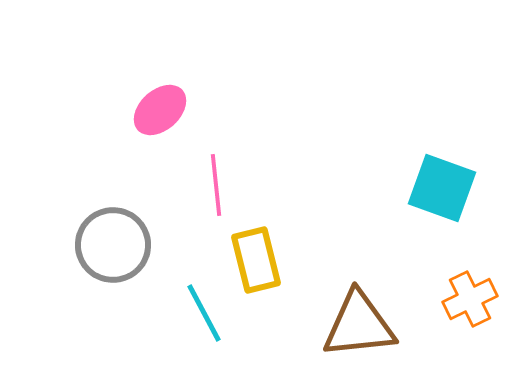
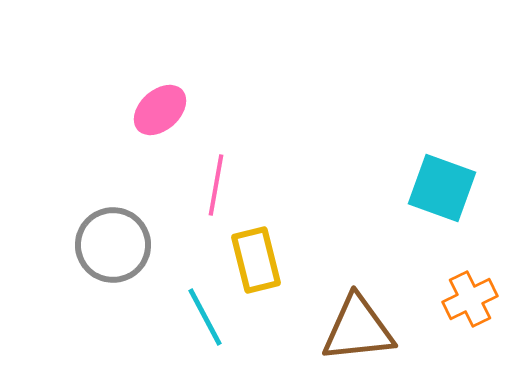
pink line: rotated 16 degrees clockwise
cyan line: moved 1 px right, 4 px down
brown triangle: moved 1 px left, 4 px down
